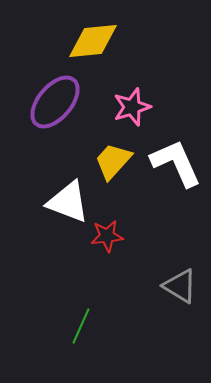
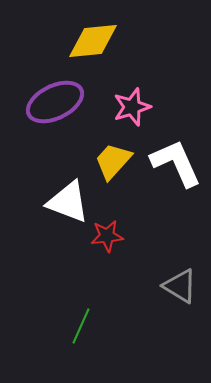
purple ellipse: rotated 24 degrees clockwise
